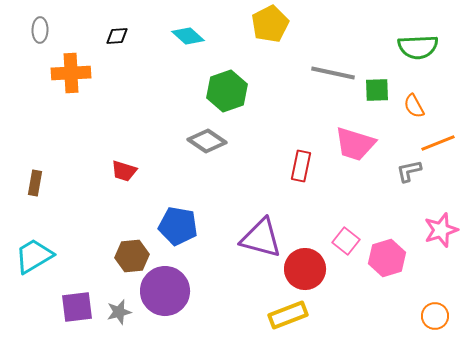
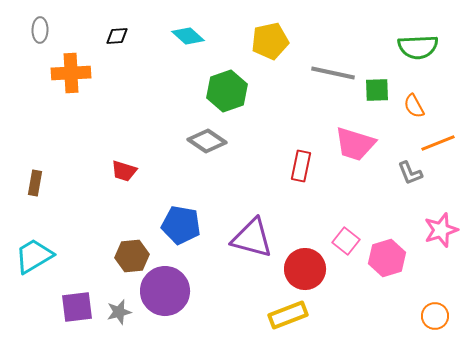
yellow pentagon: moved 17 px down; rotated 15 degrees clockwise
gray L-shape: moved 1 px right, 2 px down; rotated 100 degrees counterclockwise
blue pentagon: moved 3 px right, 1 px up
purple triangle: moved 9 px left
